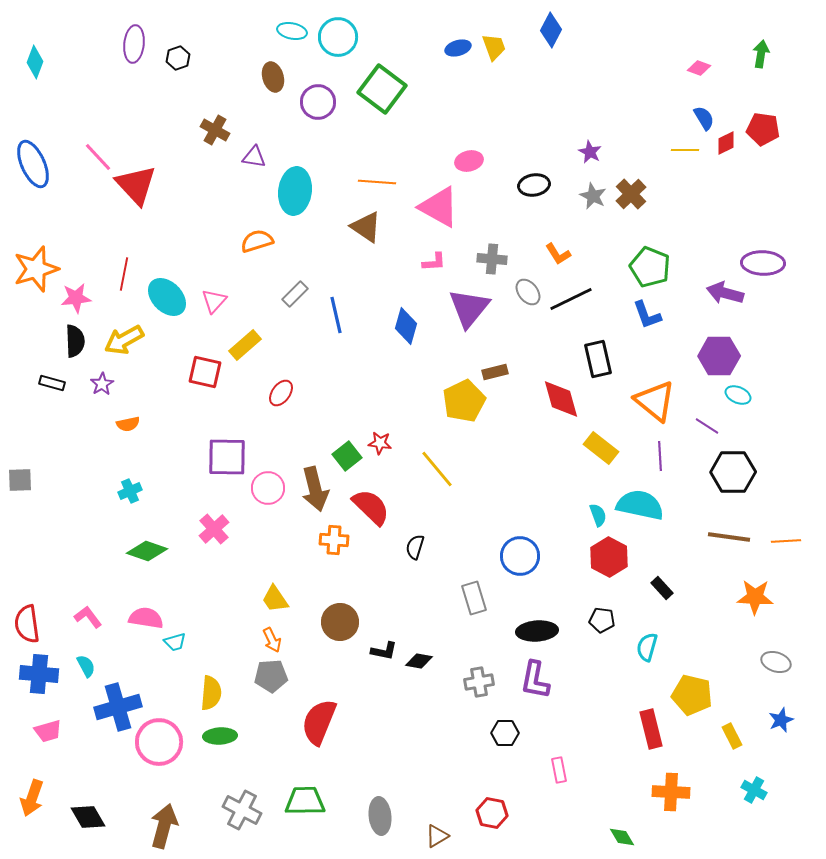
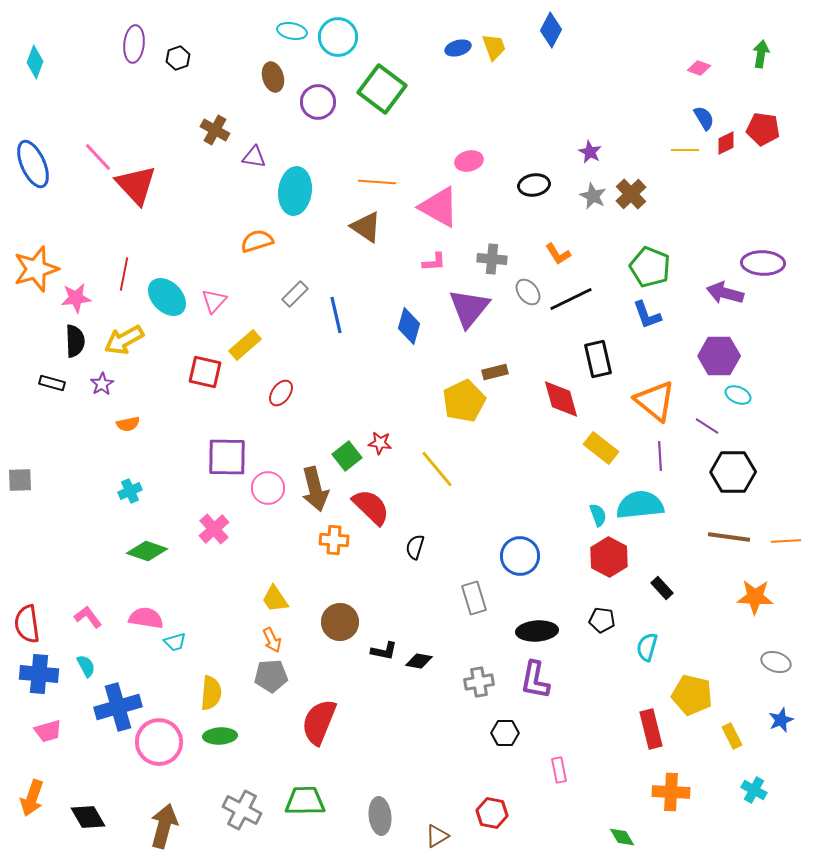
blue diamond at (406, 326): moved 3 px right
cyan semicircle at (640, 505): rotated 18 degrees counterclockwise
